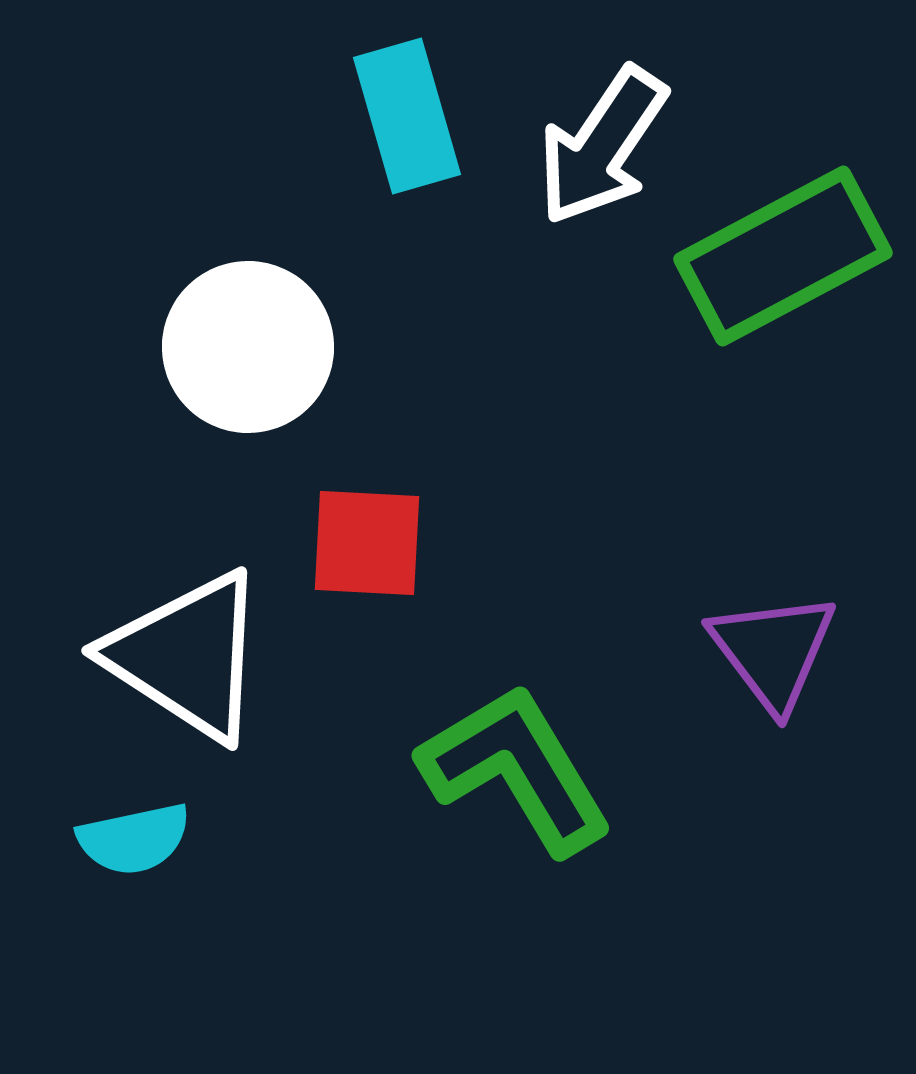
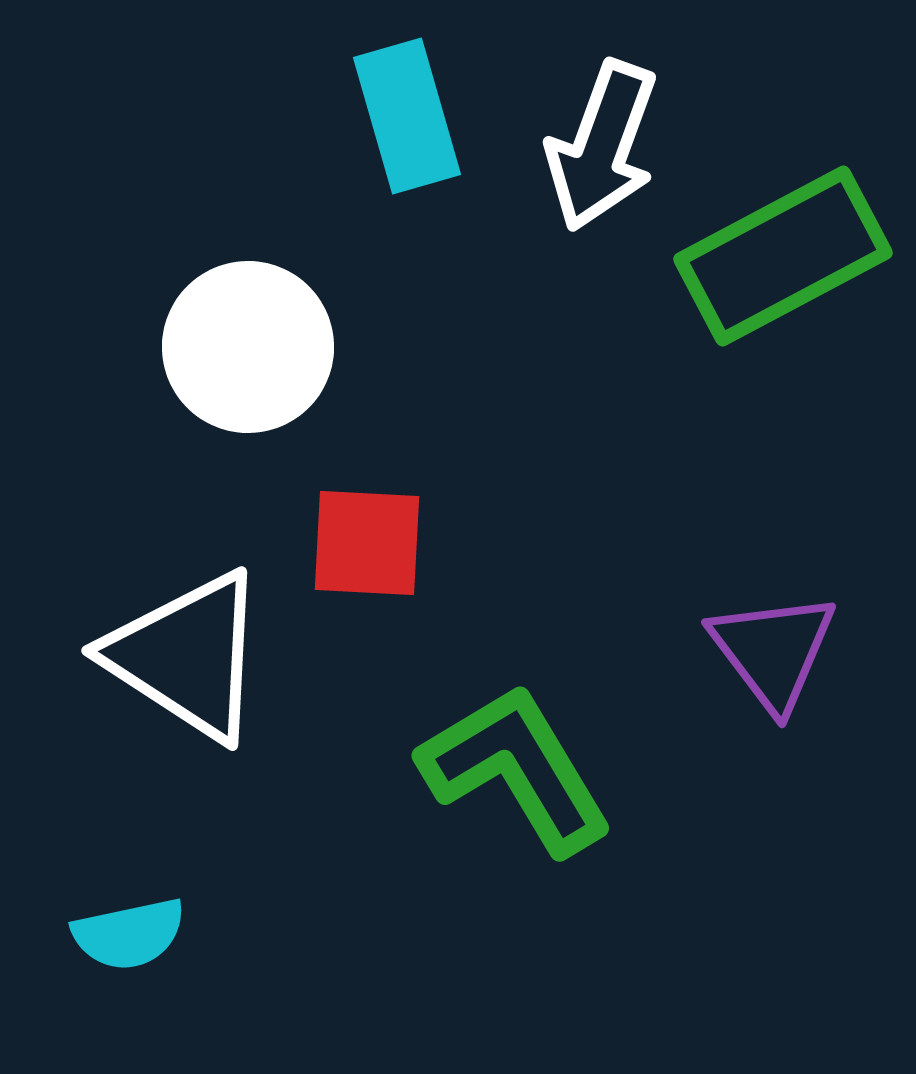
white arrow: rotated 14 degrees counterclockwise
cyan semicircle: moved 5 px left, 95 px down
